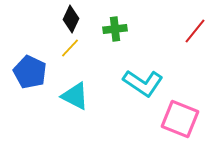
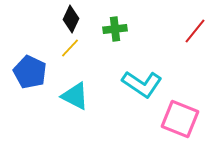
cyan L-shape: moved 1 px left, 1 px down
